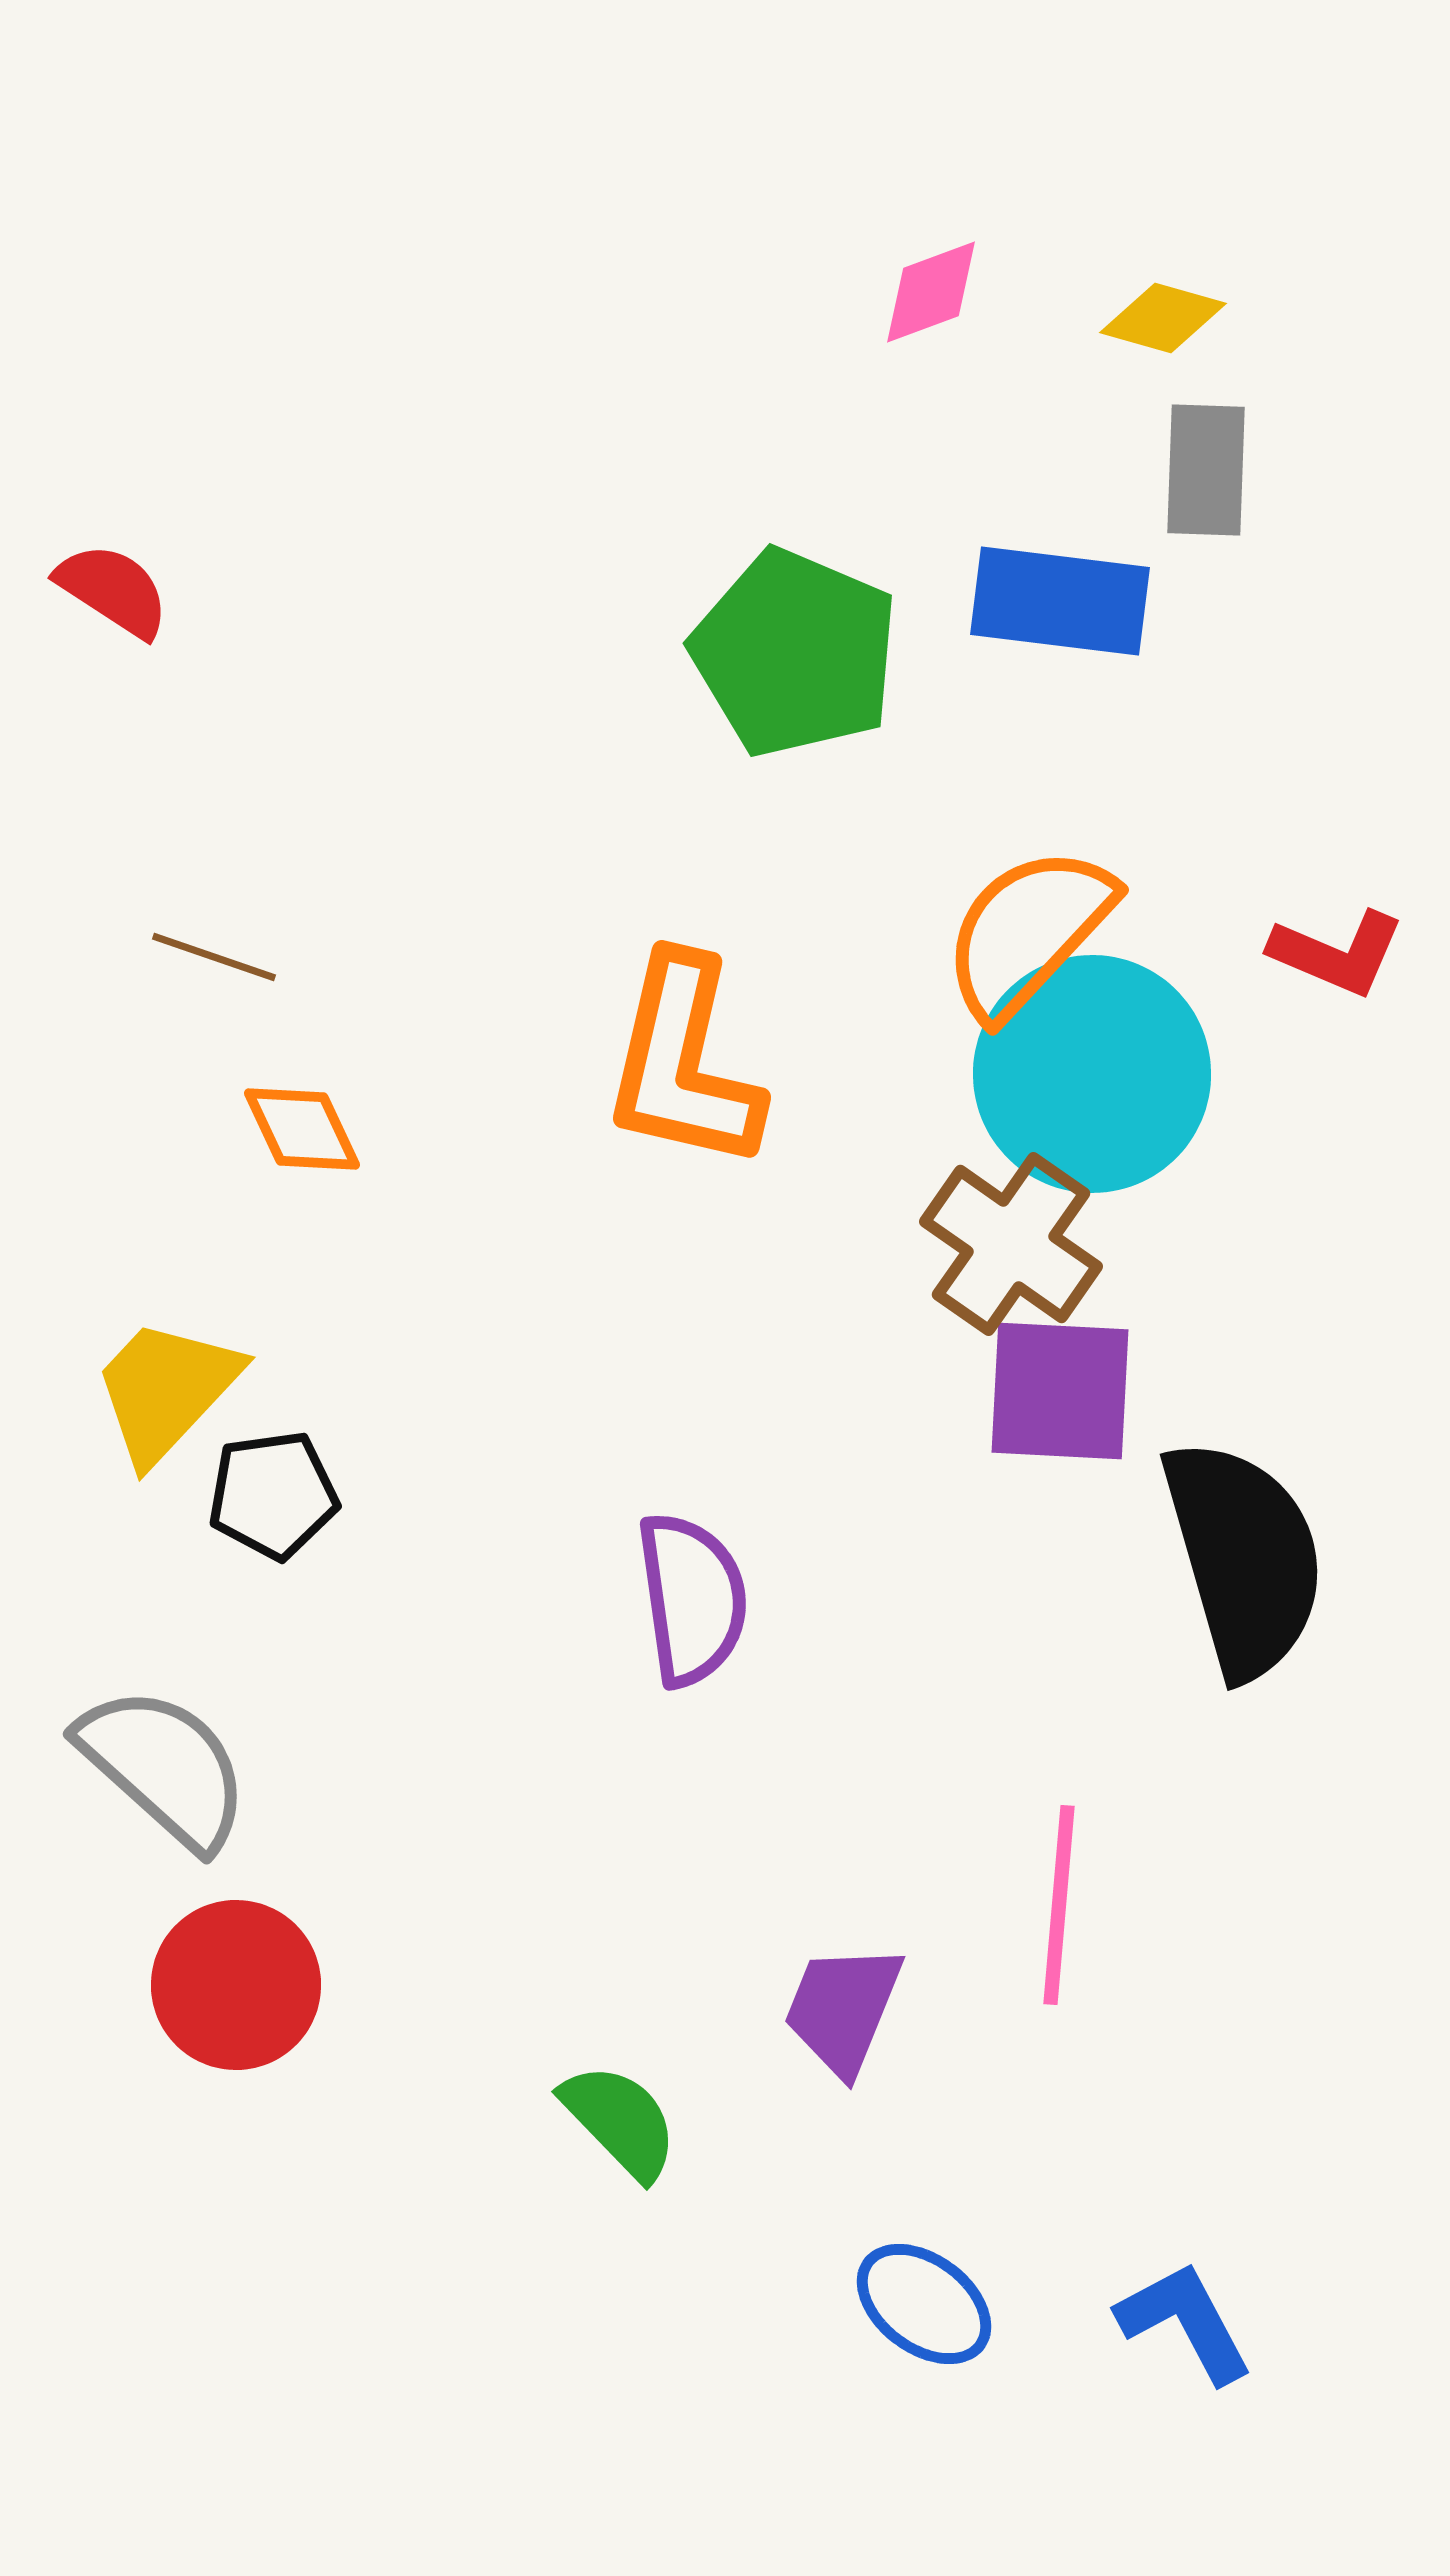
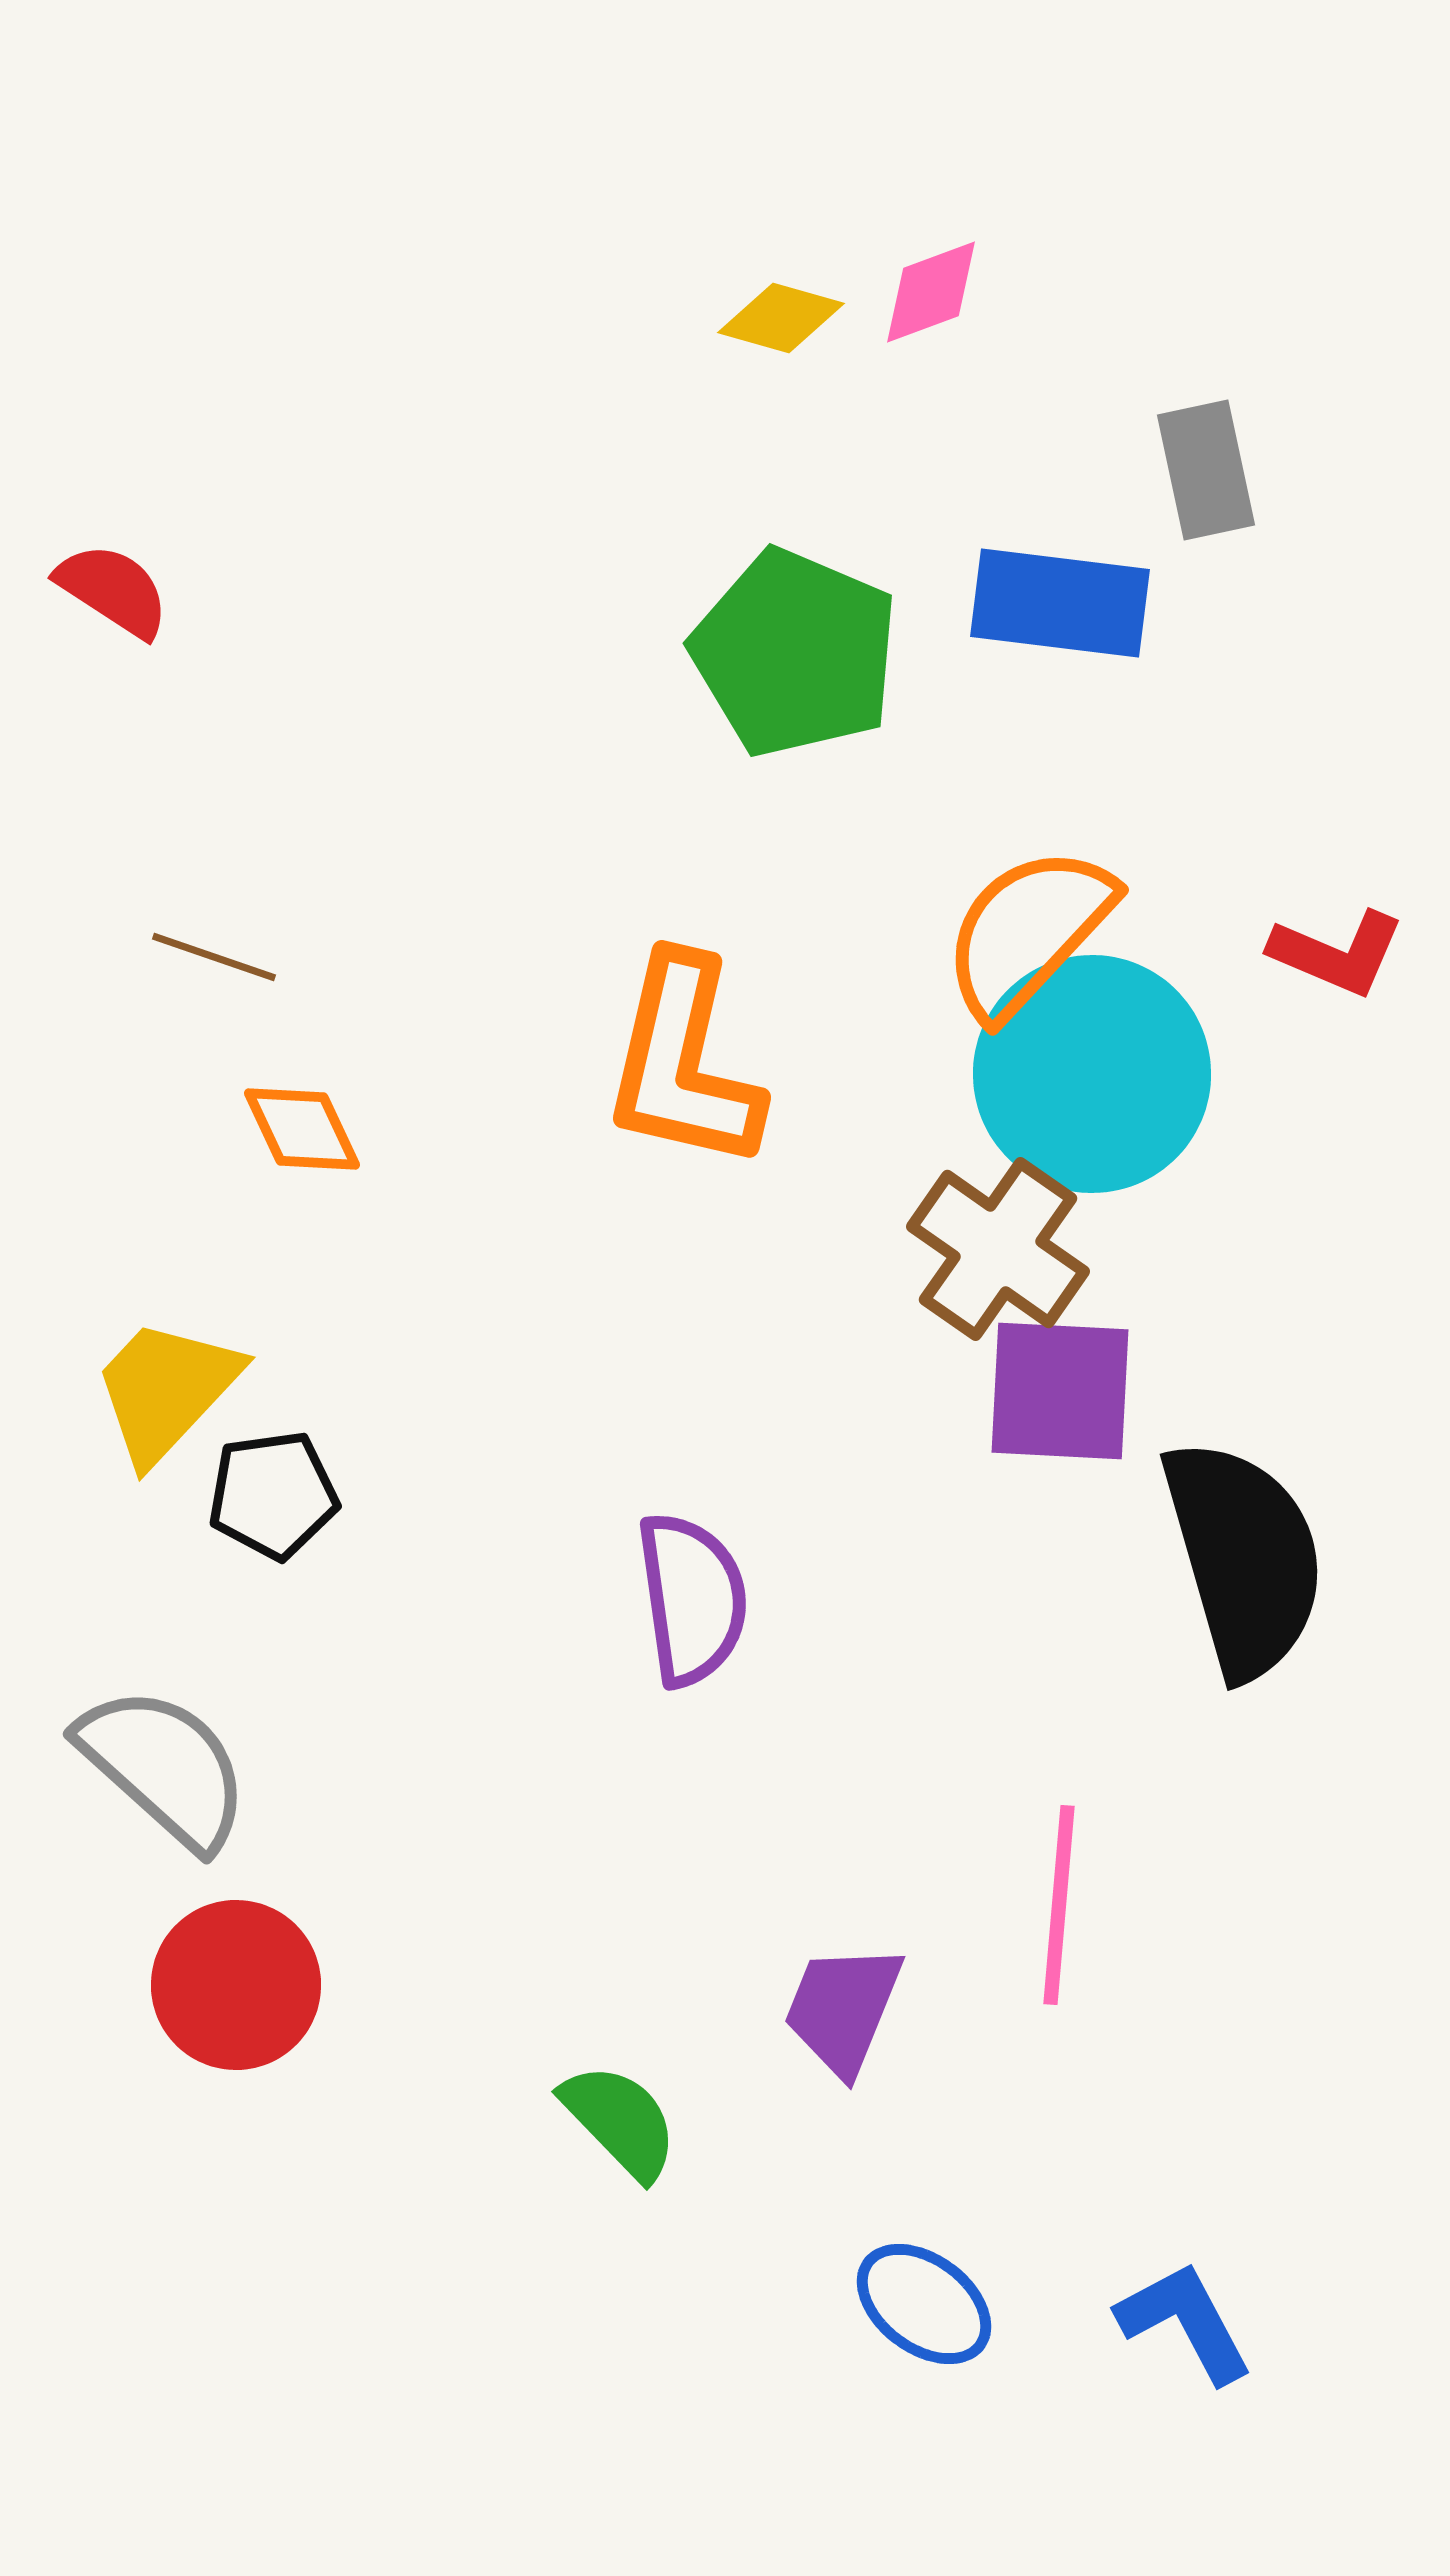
yellow diamond: moved 382 px left
gray rectangle: rotated 14 degrees counterclockwise
blue rectangle: moved 2 px down
brown cross: moved 13 px left, 5 px down
